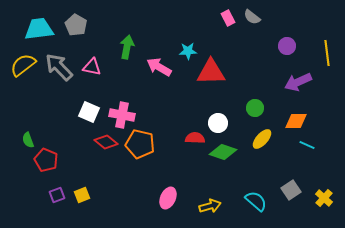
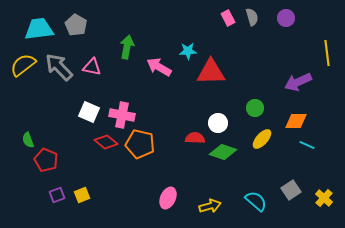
gray semicircle: rotated 144 degrees counterclockwise
purple circle: moved 1 px left, 28 px up
